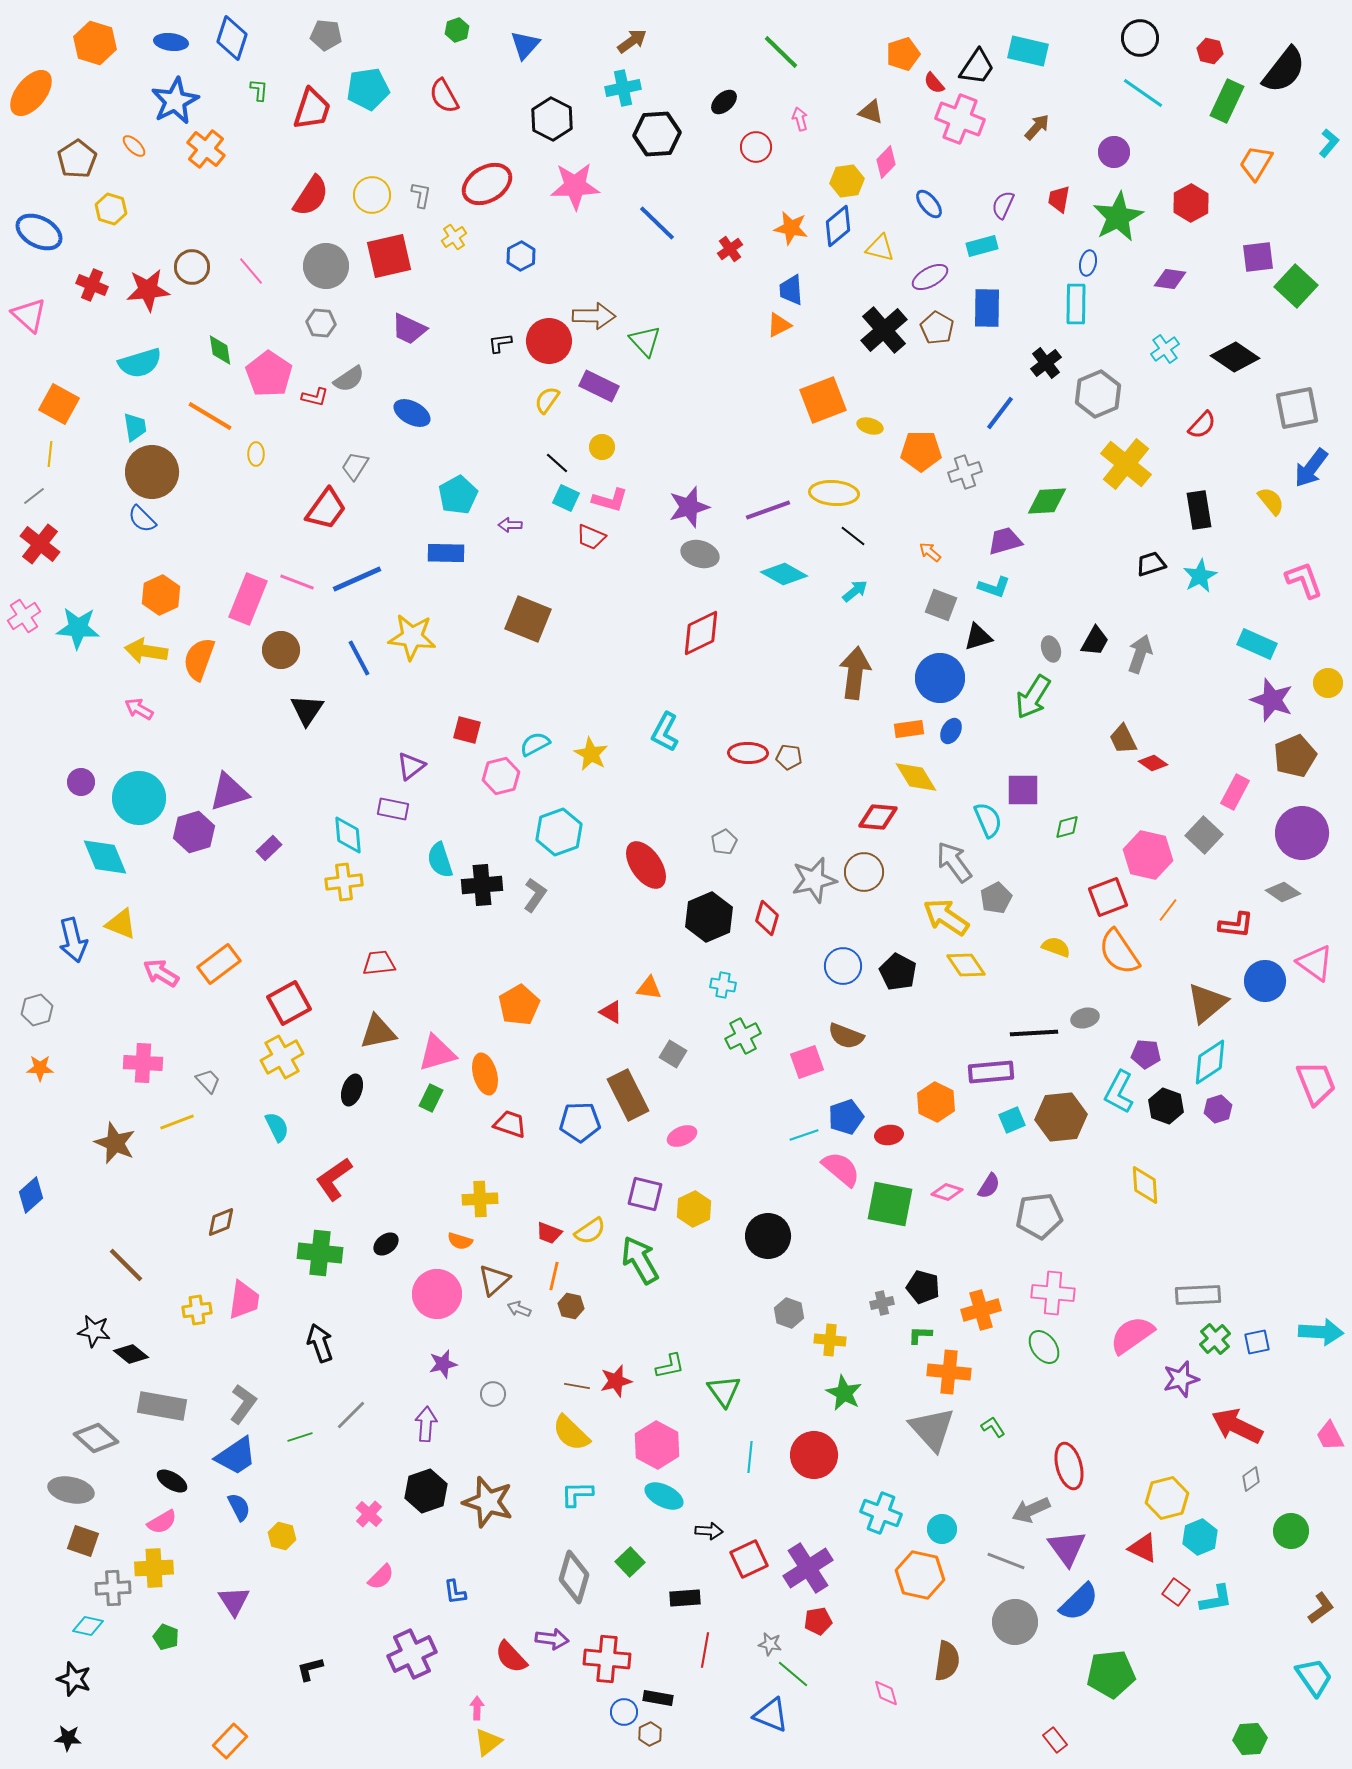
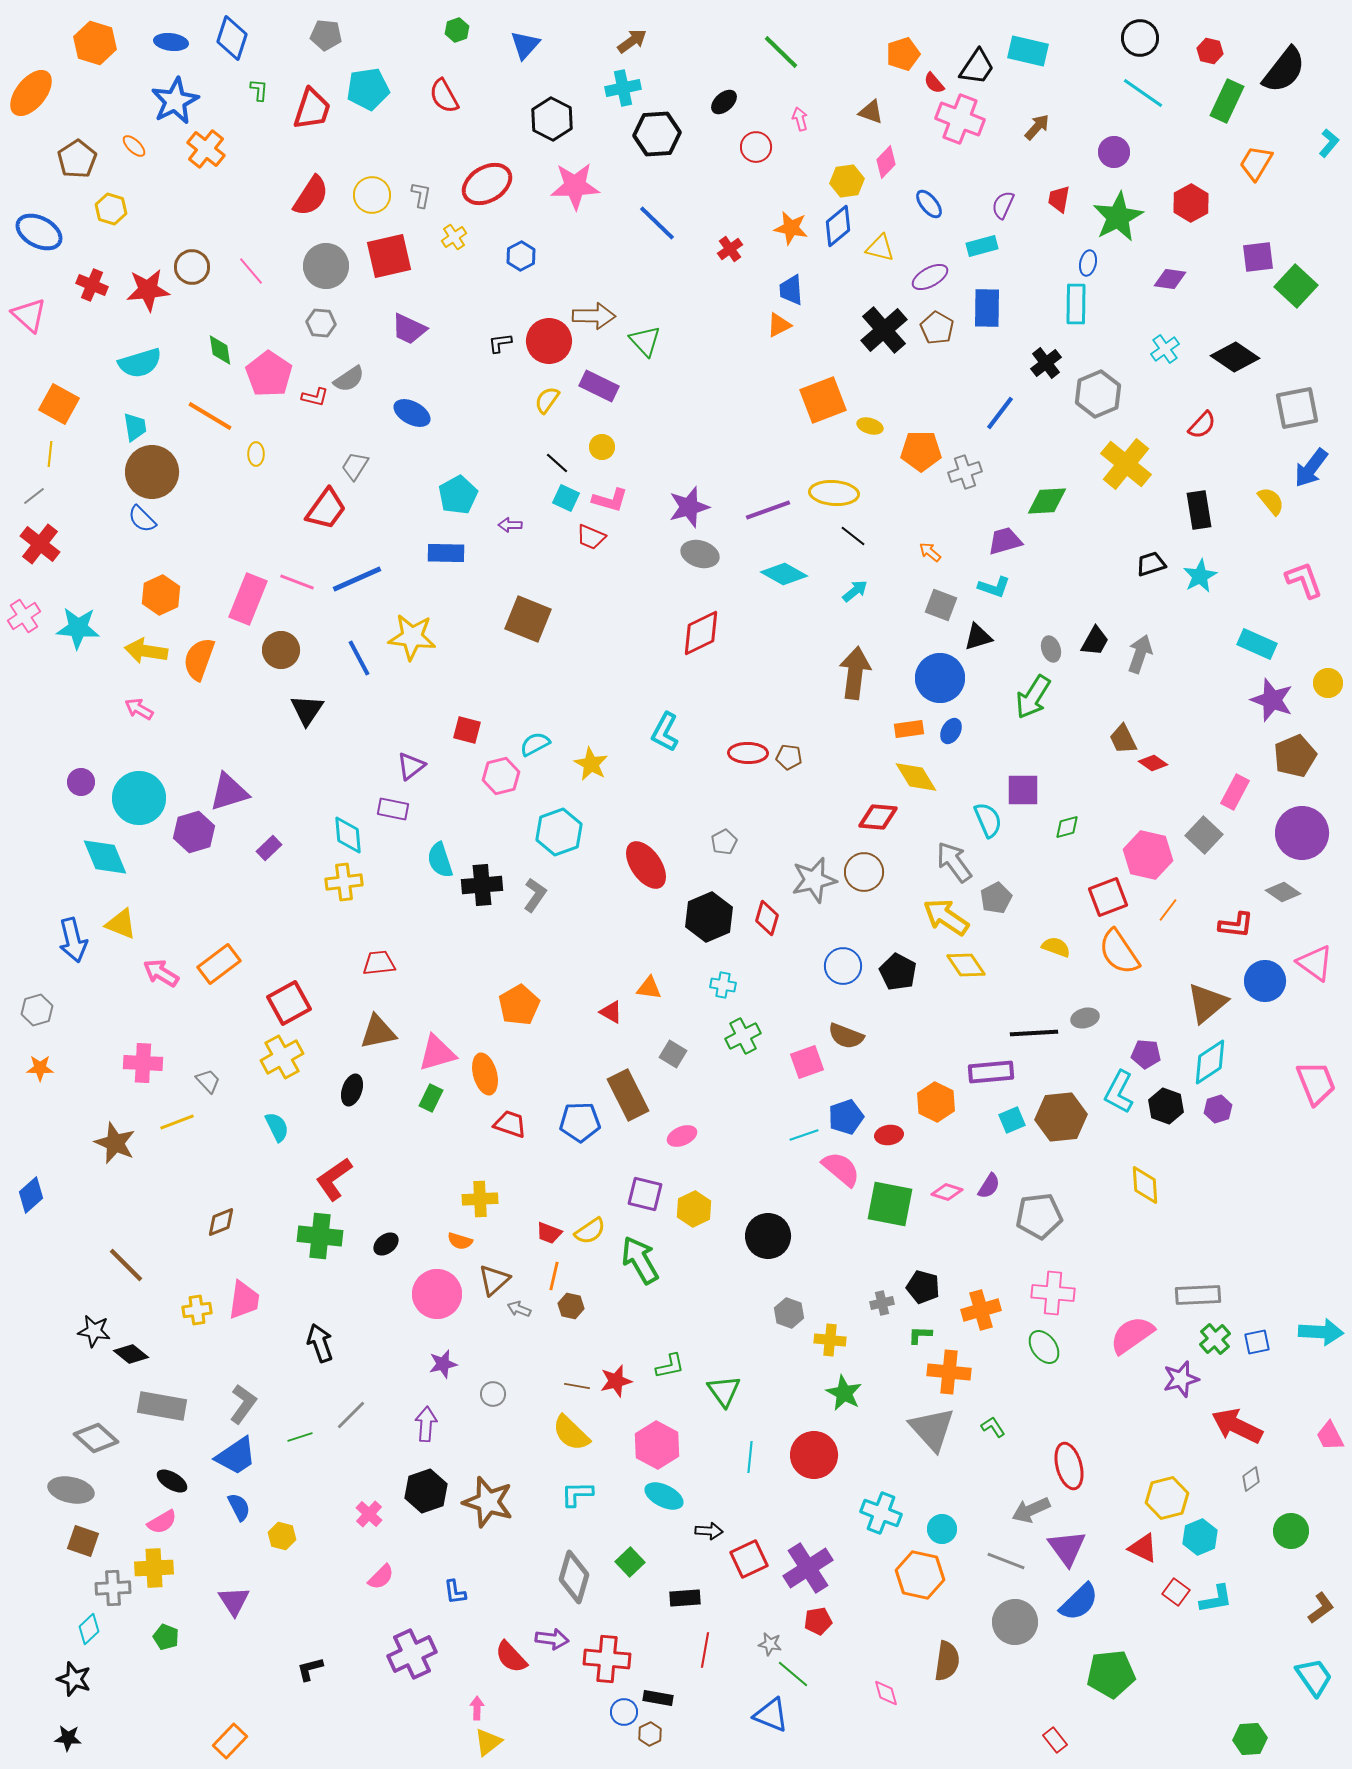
yellow star at (591, 754): moved 10 px down
green cross at (320, 1253): moved 17 px up
cyan diamond at (88, 1626): moved 1 px right, 3 px down; rotated 56 degrees counterclockwise
